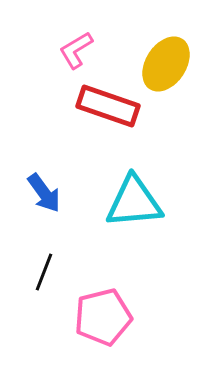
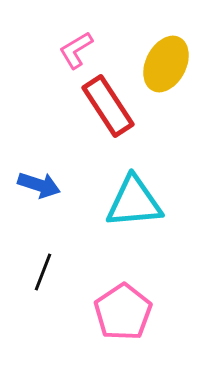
yellow ellipse: rotated 6 degrees counterclockwise
red rectangle: rotated 38 degrees clockwise
blue arrow: moved 5 px left, 8 px up; rotated 36 degrees counterclockwise
black line: moved 1 px left
pink pentagon: moved 20 px right, 5 px up; rotated 20 degrees counterclockwise
